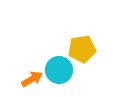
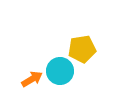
cyan circle: moved 1 px right, 1 px down
